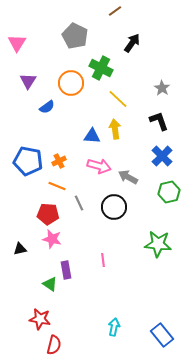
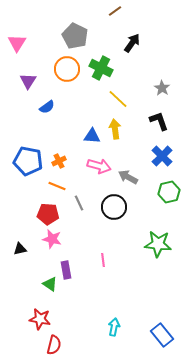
orange circle: moved 4 px left, 14 px up
